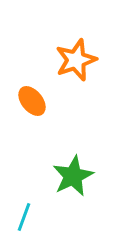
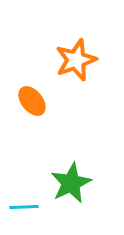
green star: moved 2 px left, 7 px down
cyan line: moved 10 px up; rotated 68 degrees clockwise
